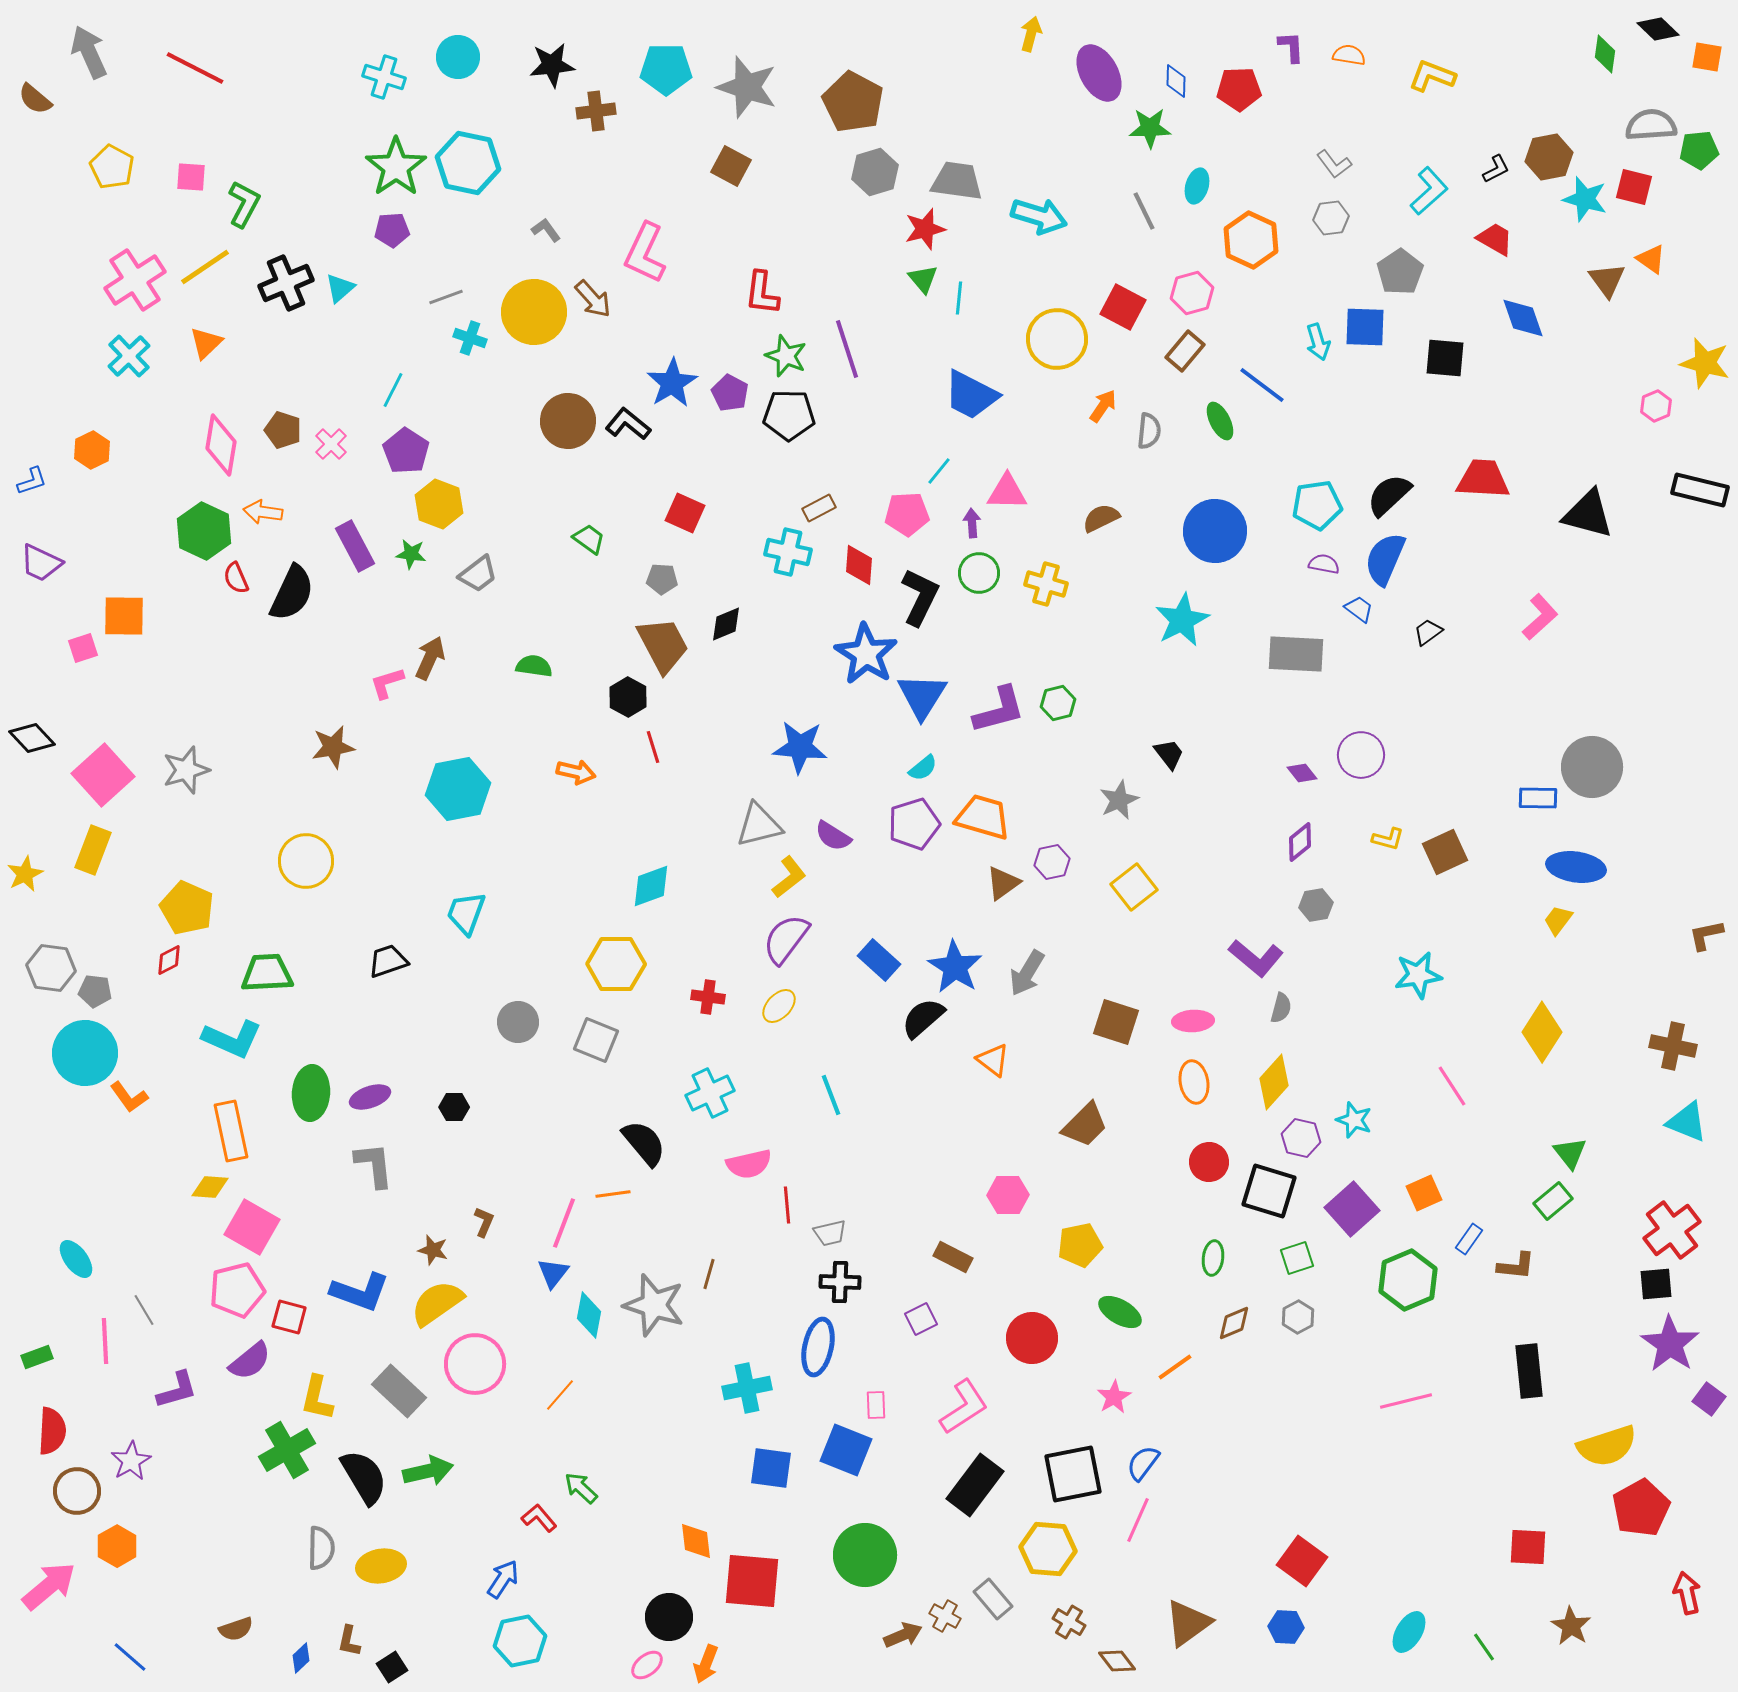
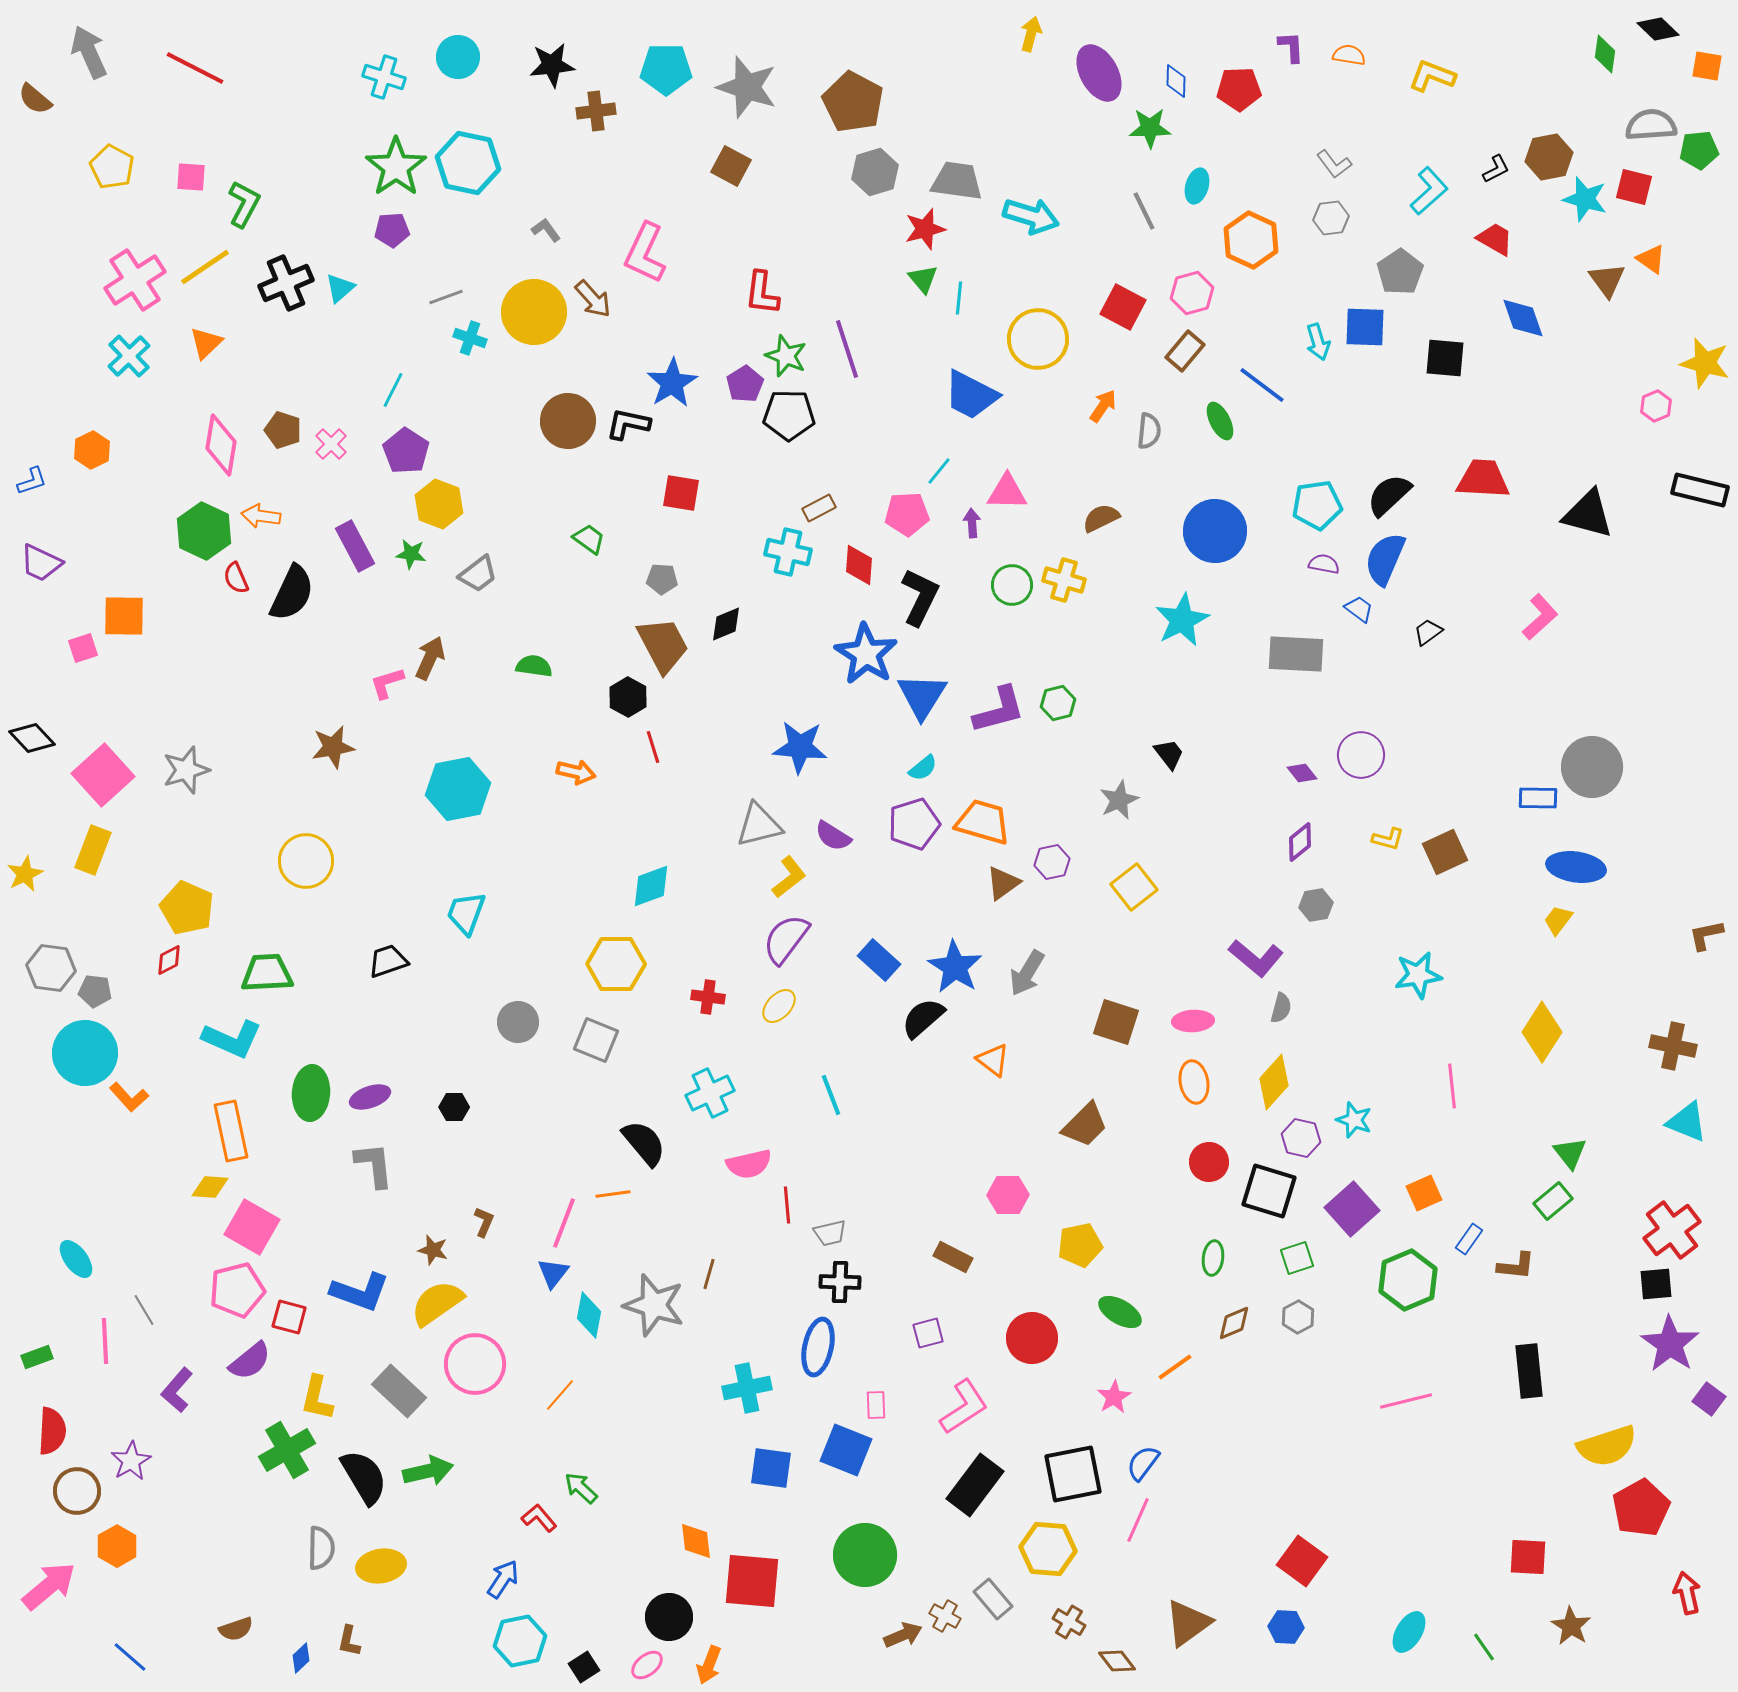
orange square at (1707, 57): moved 9 px down
cyan arrow at (1039, 216): moved 8 px left
yellow circle at (1057, 339): moved 19 px left
purple pentagon at (730, 393): moved 15 px right, 9 px up; rotated 12 degrees clockwise
black L-shape at (628, 424): rotated 27 degrees counterclockwise
orange arrow at (263, 512): moved 2 px left, 4 px down
red square at (685, 513): moved 4 px left, 20 px up; rotated 15 degrees counterclockwise
green circle at (979, 573): moved 33 px right, 12 px down
yellow cross at (1046, 584): moved 18 px right, 4 px up
orange trapezoid at (983, 817): moved 5 px down
pink line at (1452, 1086): rotated 27 degrees clockwise
orange L-shape at (129, 1097): rotated 6 degrees counterclockwise
purple square at (921, 1319): moved 7 px right, 14 px down; rotated 12 degrees clockwise
purple L-shape at (177, 1390): rotated 147 degrees clockwise
red square at (1528, 1547): moved 10 px down
orange arrow at (706, 1664): moved 3 px right, 1 px down
black square at (392, 1667): moved 192 px right
